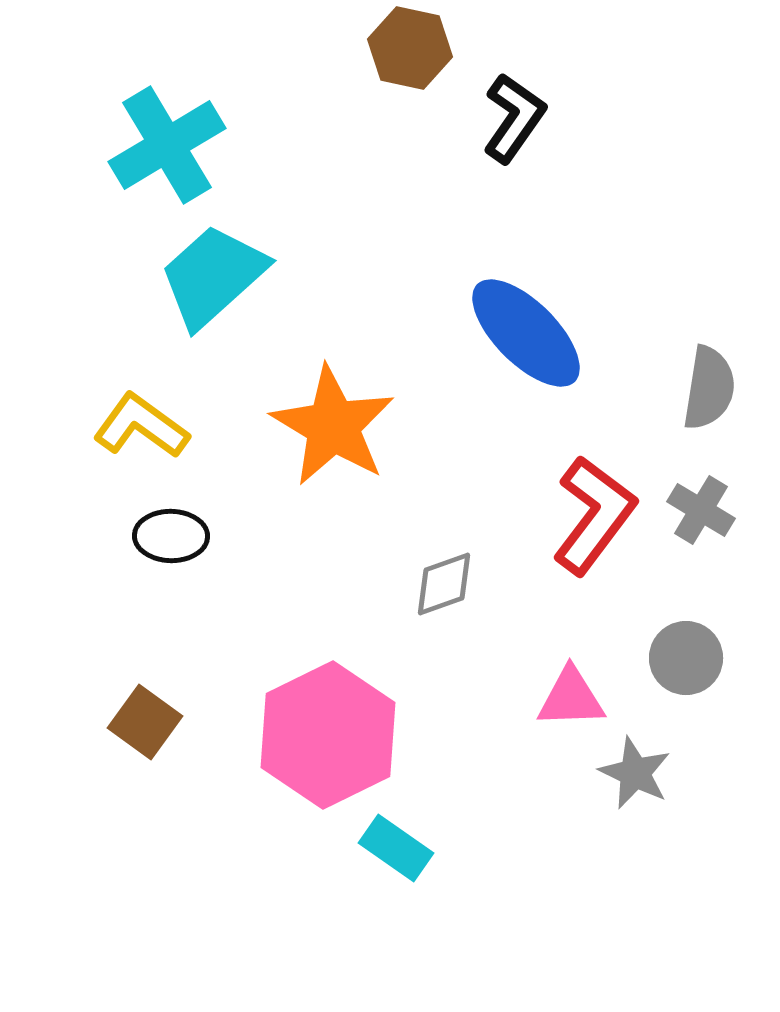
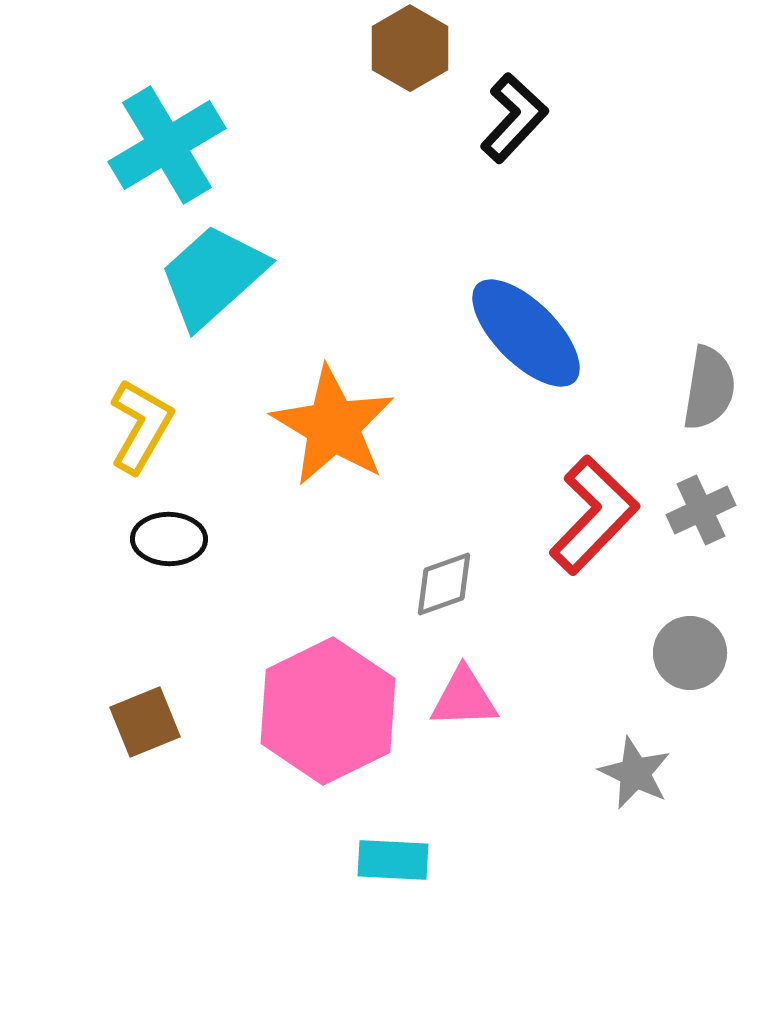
brown hexagon: rotated 18 degrees clockwise
black L-shape: rotated 8 degrees clockwise
yellow L-shape: rotated 84 degrees clockwise
gray cross: rotated 34 degrees clockwise
red L-shape: rotated 7 degrees clockwise
black ellipse: moved 2 px left, 3 px down
gray circle: moved 4 px right, 5 px up
pink triangle: moved 107 px left
brown square: rotated 32 degrees clockwise
pink hexagon: moved 24 px up
cyan rectangle: moved 3 px left, 12 px down; rotated 32 degrees counterclockwise
